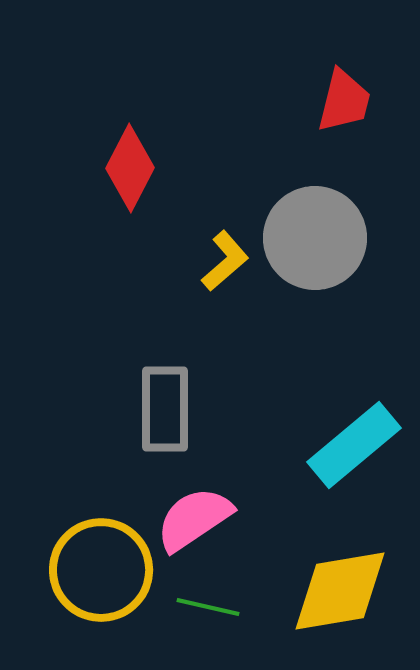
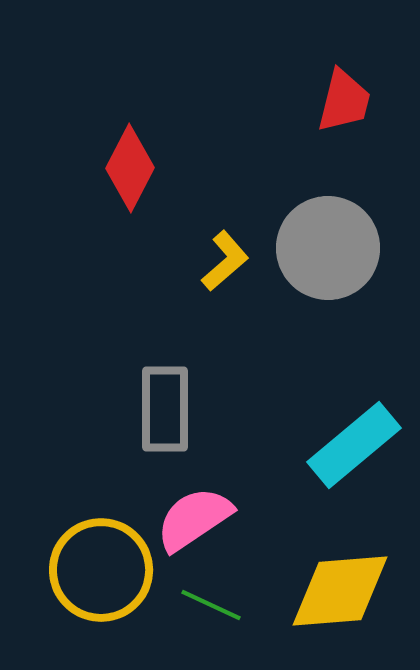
gray circle: moved 13 px right, 10 px down
yellow diamond: rotated 5 degrees clockwise
green line: moved 3 px right, 2 px up; rotated 12 degrees clockwise
